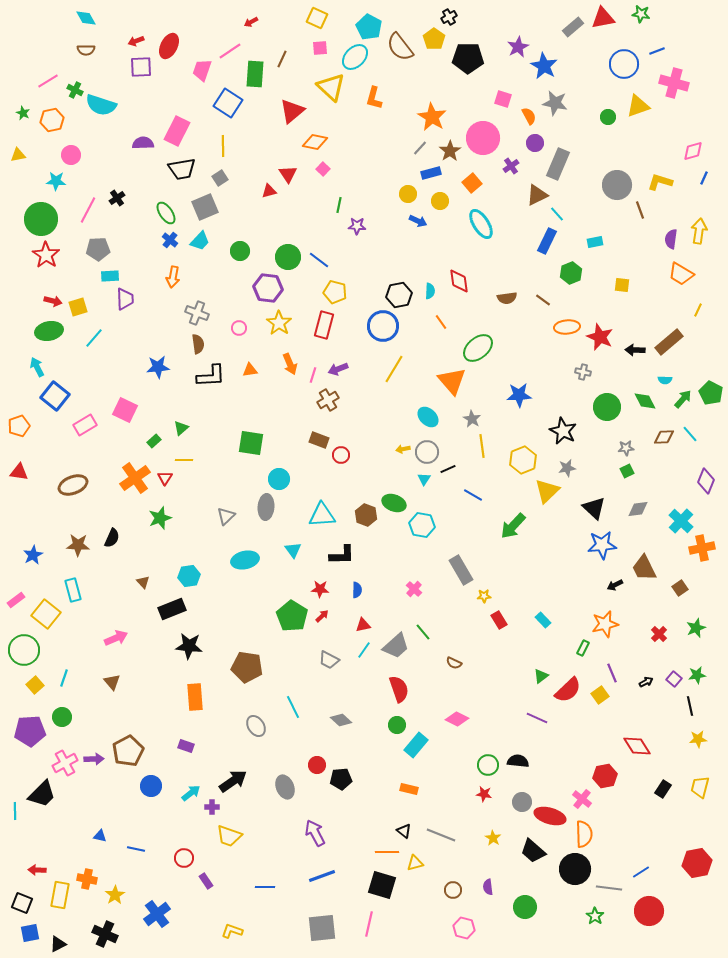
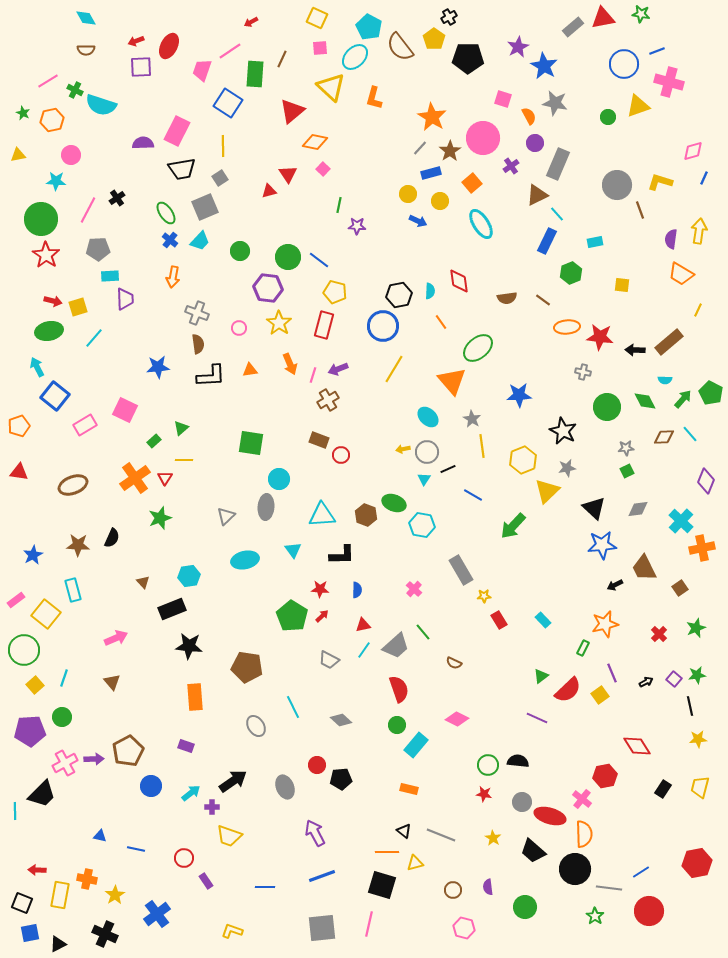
pink cross at (674, 83): moved 5 px left, 1 px up
red star at (600, 337): rotated 16 degrees counterclockwise
